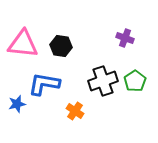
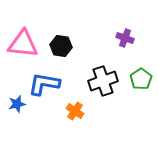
green pentagon: moved 6 px right, 2 px up
